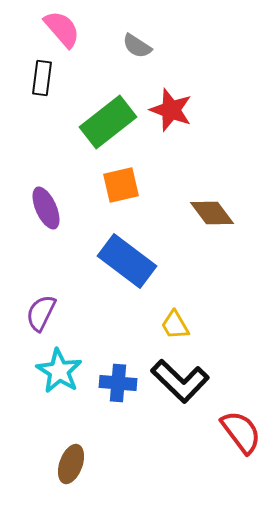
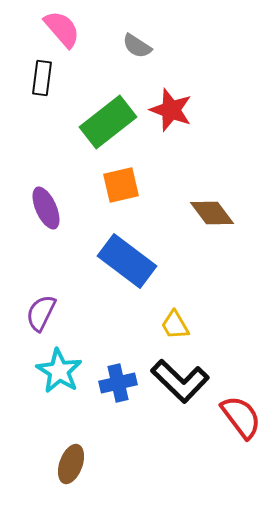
blue cross: rotated 18 degrees counterclockwise
red semicircle: moved 15 px up
